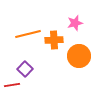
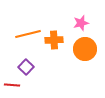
pink star: moved 6 px right
orange circle: moved 6 px right, 7 px up
purple square: moved 1 px right, 2 px up
red line: rotated 14 degrees clockwise
